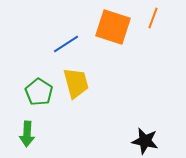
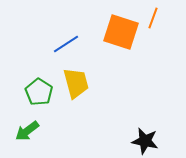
orange square: moved 8 px right, 5 px down
green arrow: moved 3 px up; rotated 50 degrees clockwise
